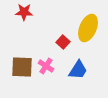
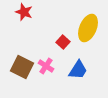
red star: rotated 18 degrees clockwise
brown square: rotated 25 degrees clockwise
